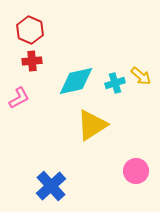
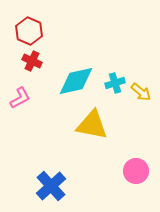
red hexagon: moved 1 px left, 1 px down
red cross: rotated 30 degrees clockwise
yellow arrow: moved 16 px down
pink L-shape: moved 1 px right
yellow triangle: rotated 44 degrees clockwise
